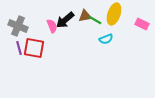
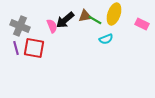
gray cross: moved 2 px right
purple line: moved 3 px left
